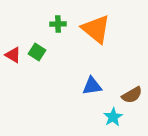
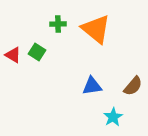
brown semicircle: moved 1 px right, 9 px up; rotated 20 degrees counterclockwise
